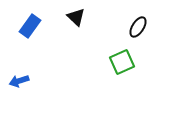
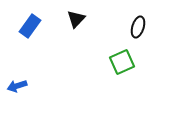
black triangle: moved 2 px down; rotated 30 degrees clockwise
black ellipse: rotated 15 degrees counterclockwise
blue arrow: moved 2 px left, 5 px down
